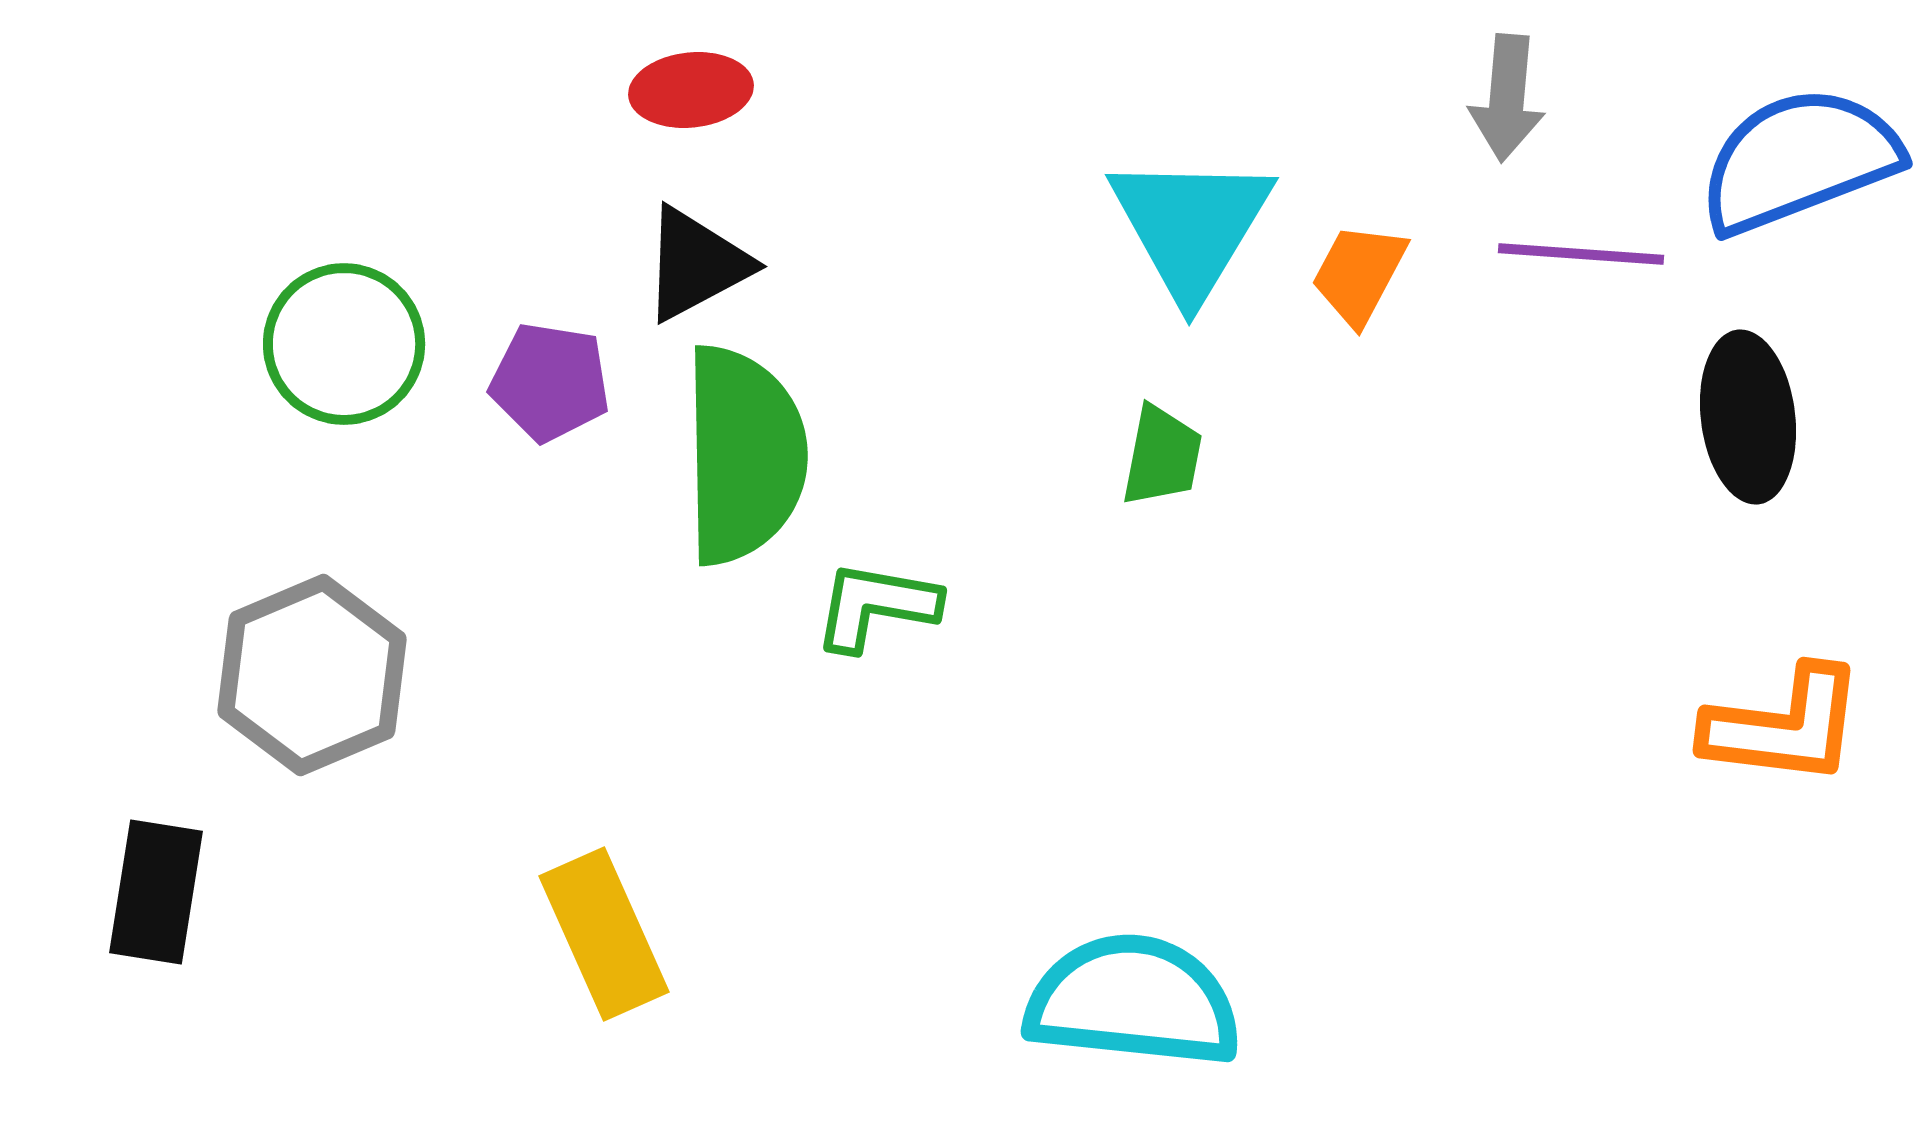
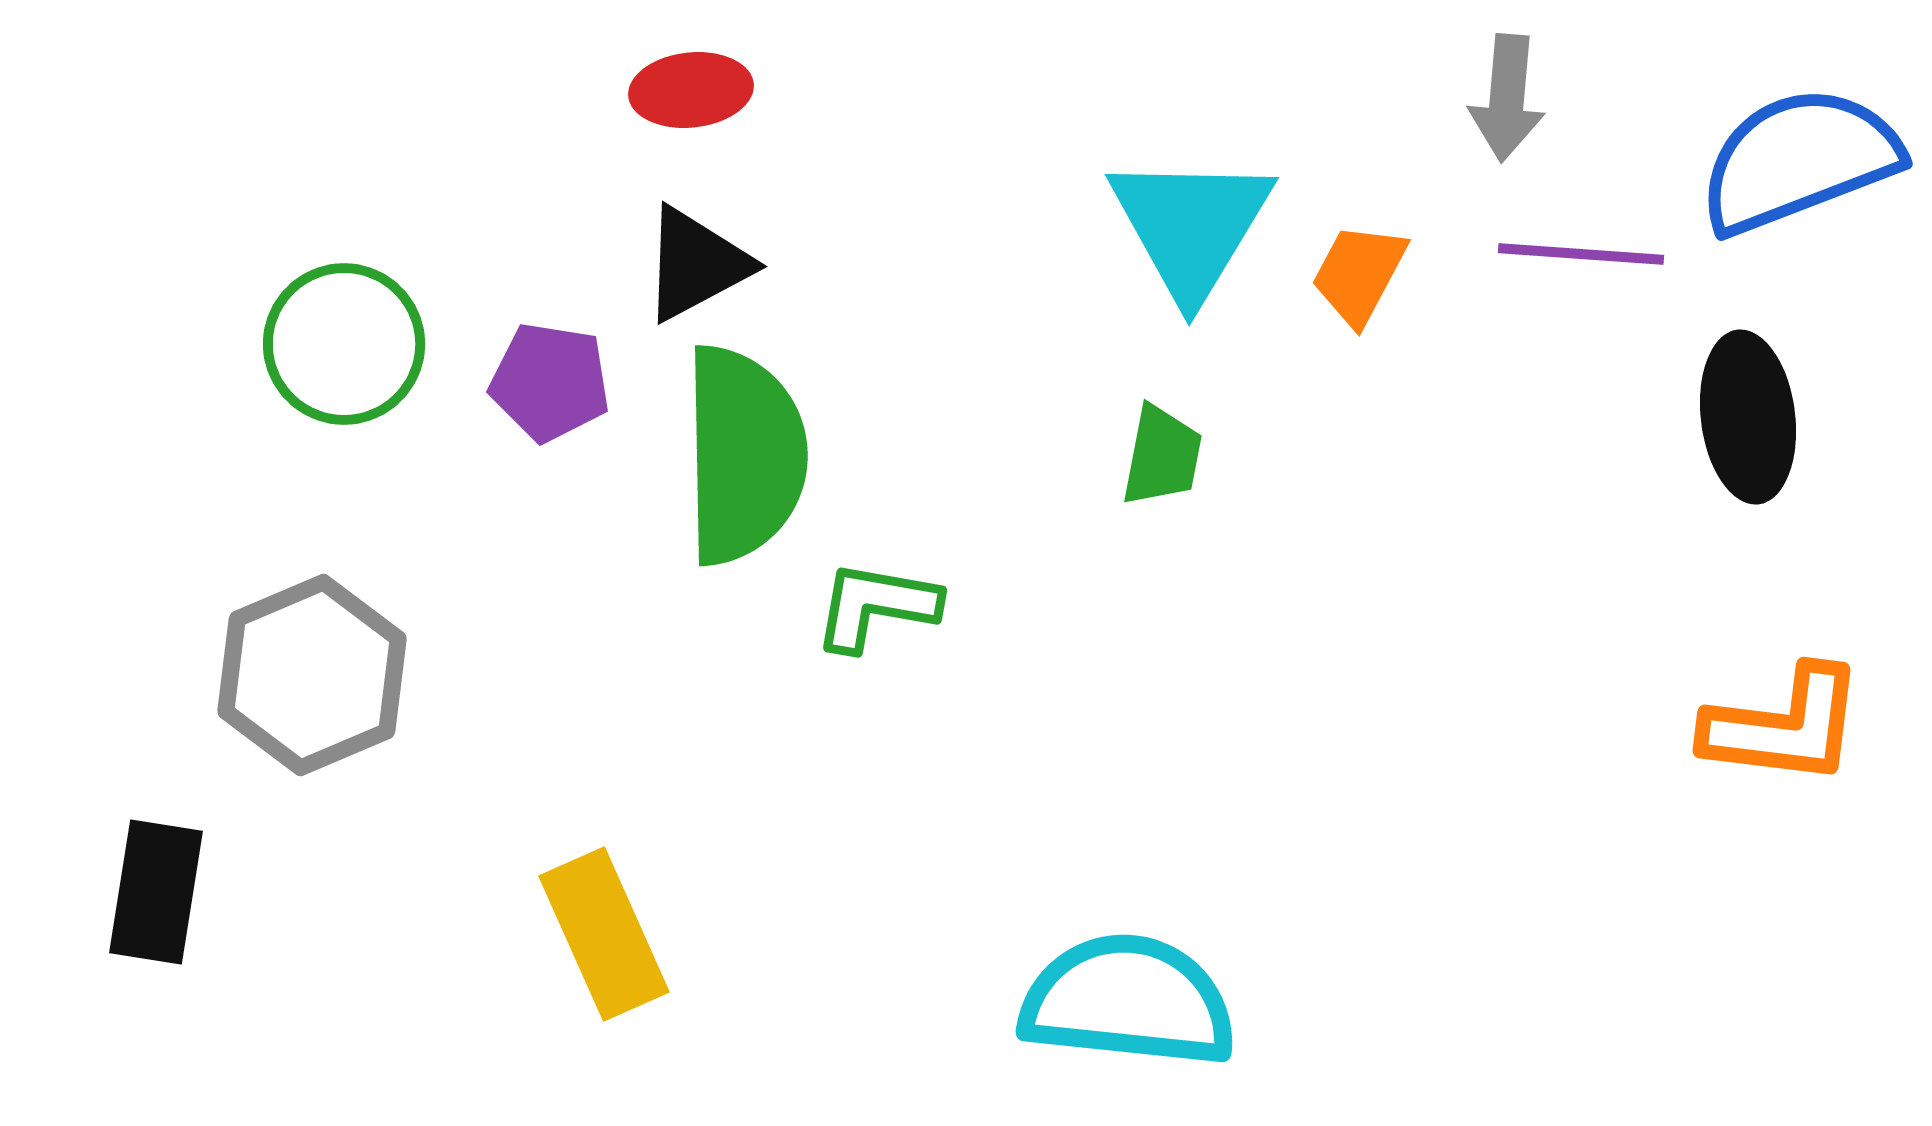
cyan semicircle: moved 5 px left
